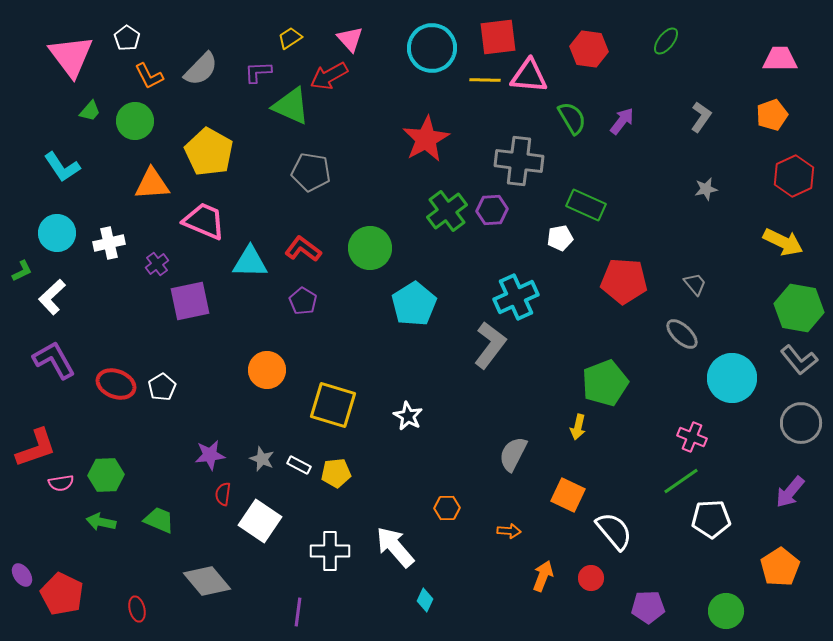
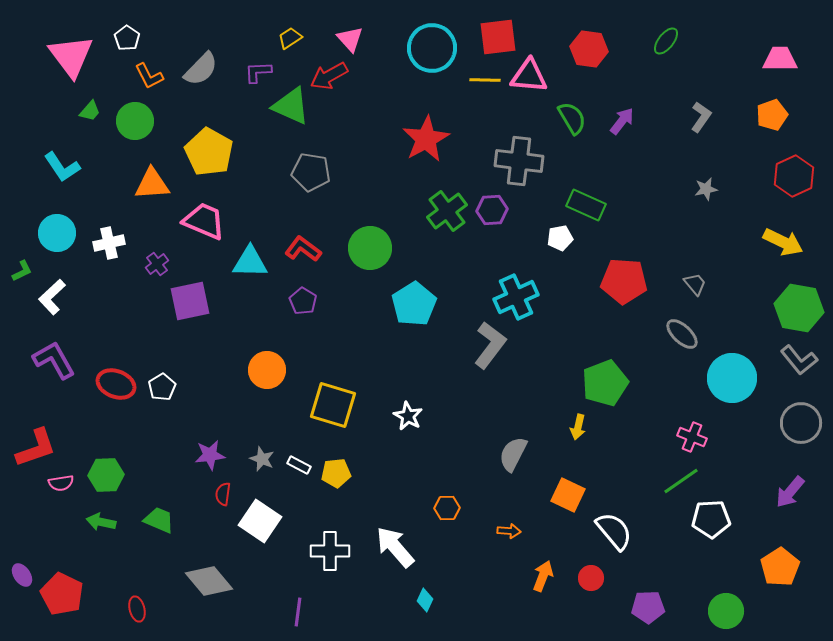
gray diamond at (207, 581): moved 2 px right
